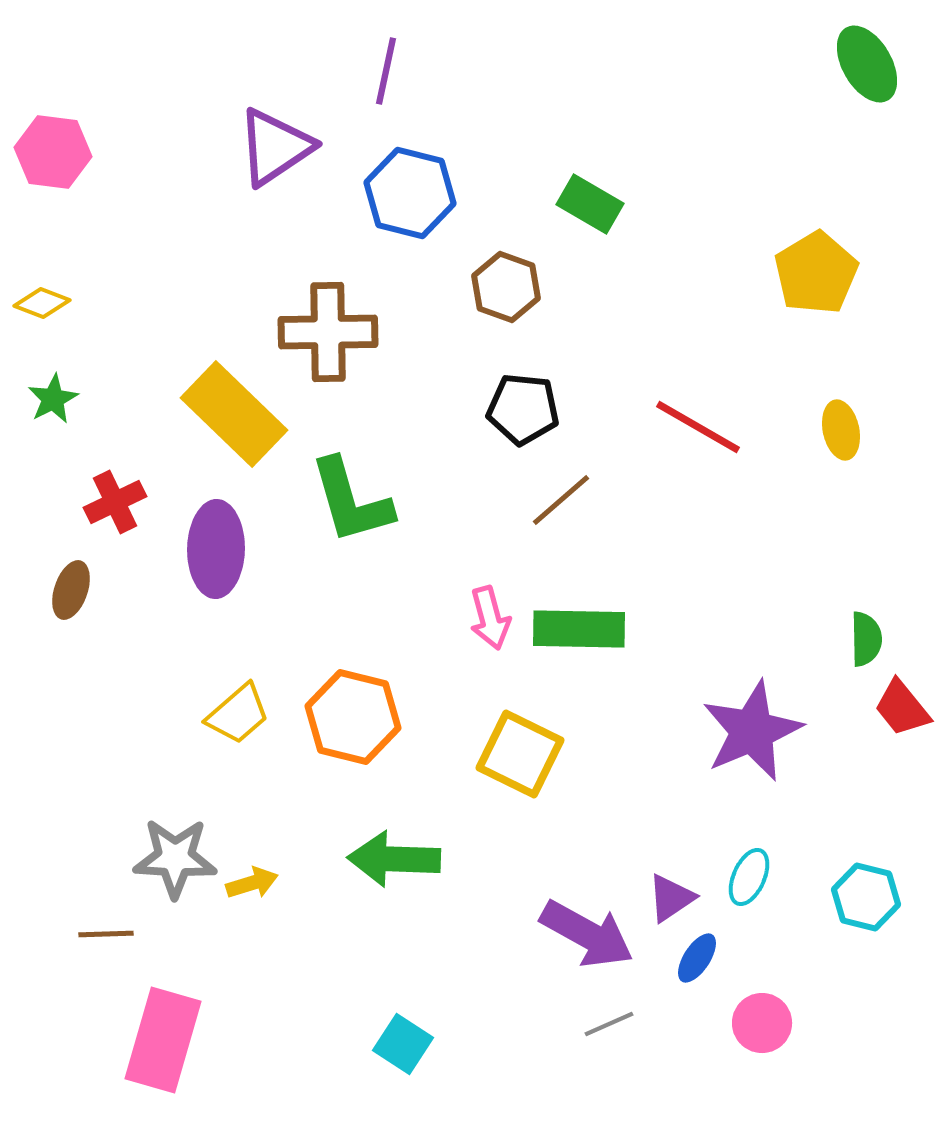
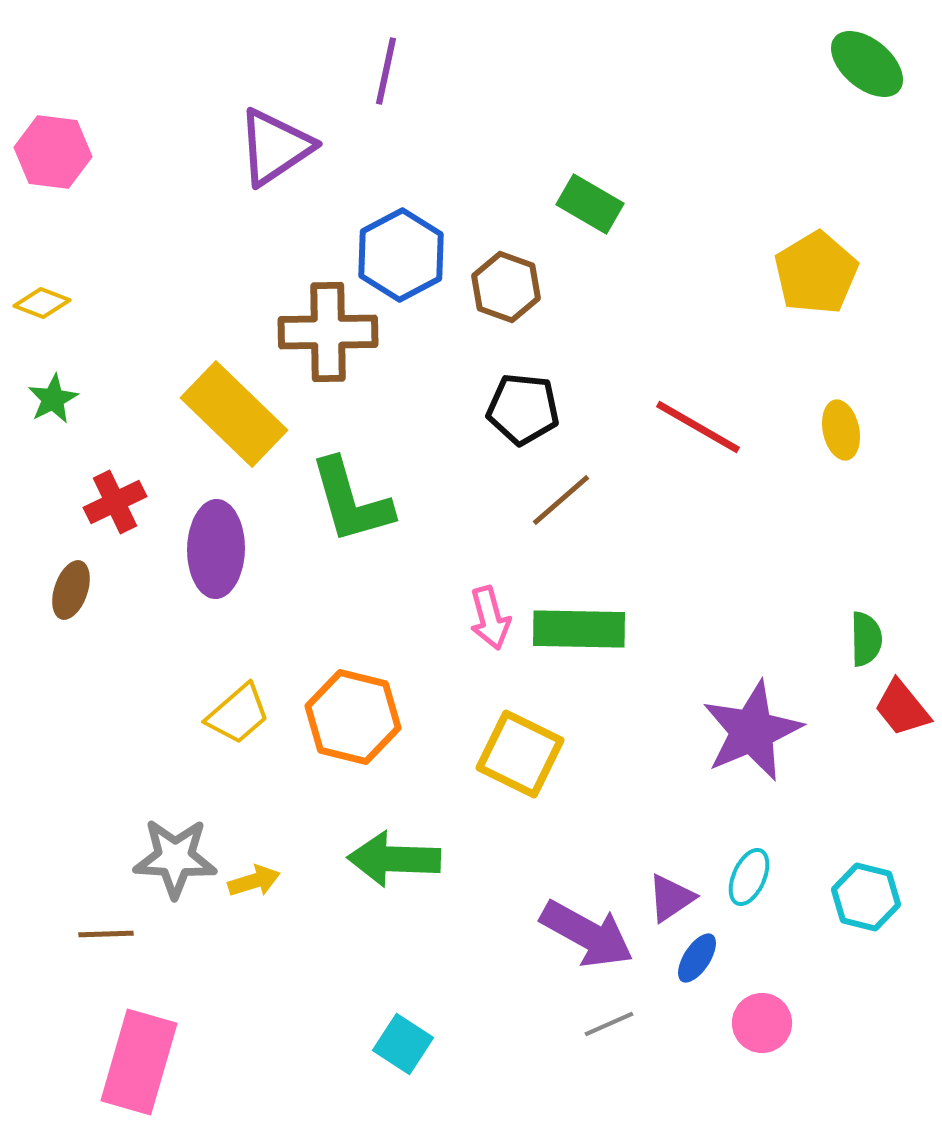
green ellipse at (867, 64): rotated 20 degrees counterclockwise
blue hexagon at (410, 193): moved 9 px left, 62 px down; rotated 18 degrees clockwise
yellow arrow at (252, 883): moved 2 px right, 2 px up
pink rectangle at (163, 1040): moved 24 px left, 22 px down
